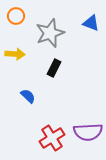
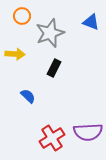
orange circle: moved 6 px right
blue triangle: moved 1 px up
